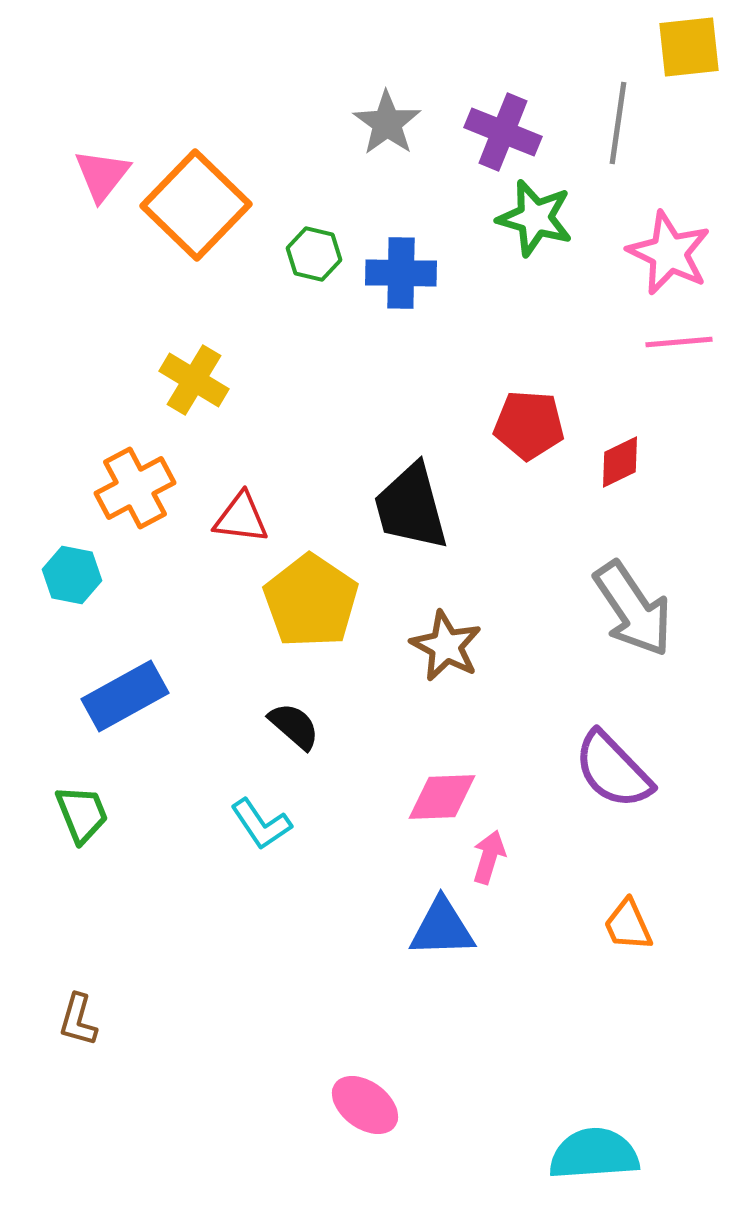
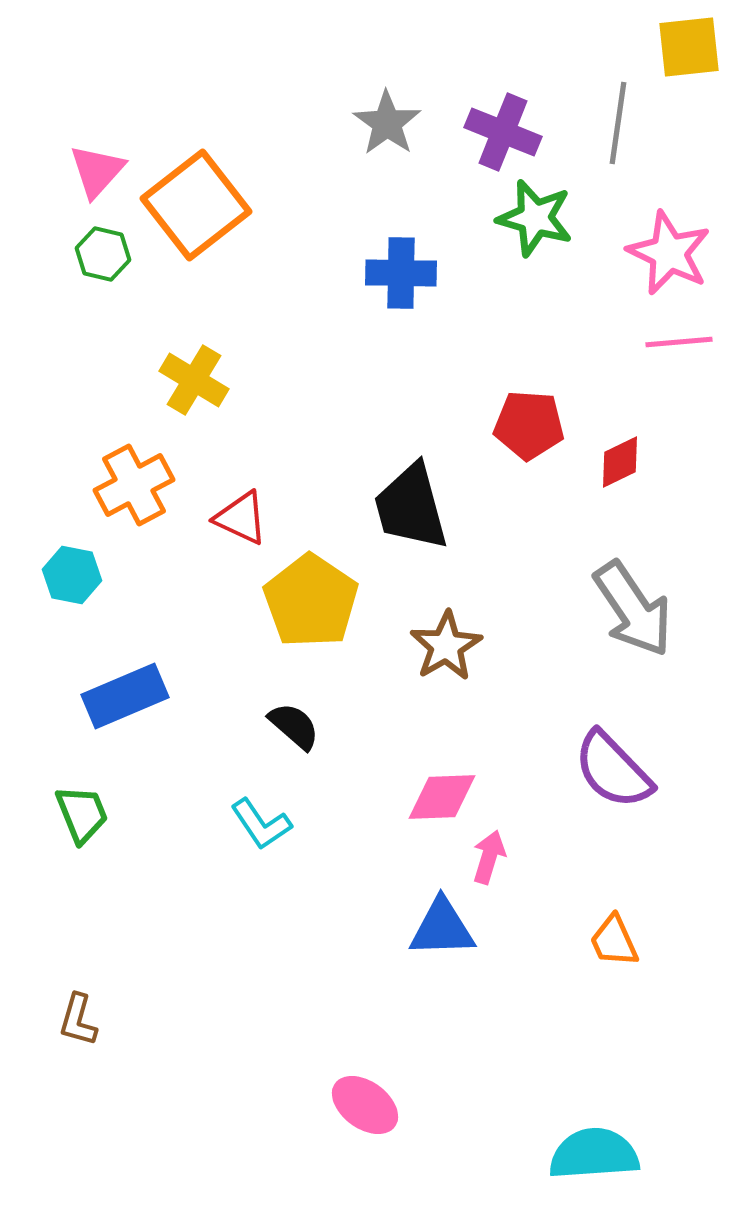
pink triangle: moved 5 px left, 4 px up; rotated 4 degrees clockwise
orange square: rotated 8 degrees clockwise
green hexagon: moved 211 px left
orange cross: moved 1 px left, 3 px up
red triangle: rotated 18 degrees clockwise
brown star: rotated 14 degrees clockwise
blue rectangle: rotated 6 degrees clockwise
orange trapezoid: moved 14 px left, 16 px down
